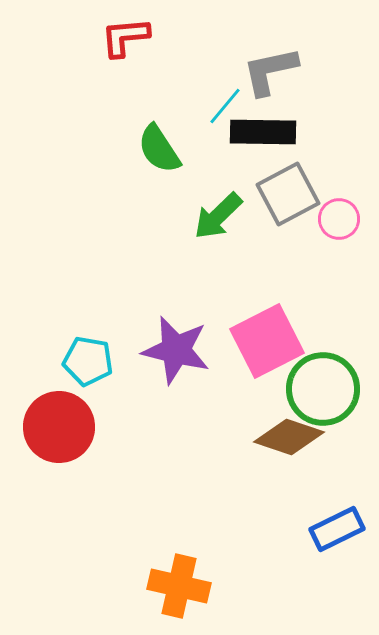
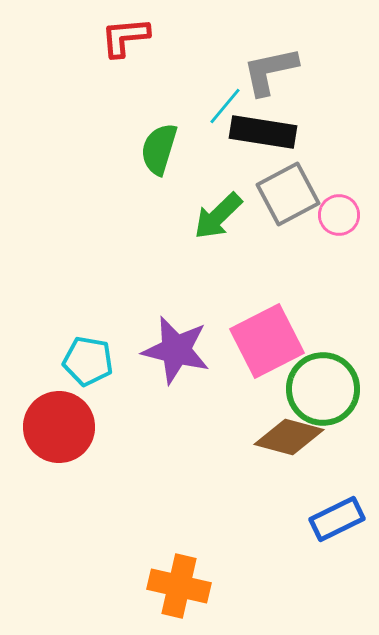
black rectangle: rotated 8 degrees clockwise
green semicircle: rotated 50 degrees clockwise
pink circle: moved 4 px up
brown diamond: rotated 4 degrees counterclockwise
blue rectangle: moved 10 px up
